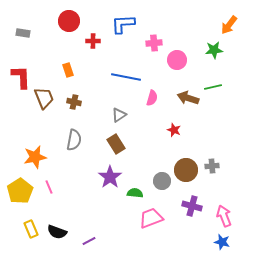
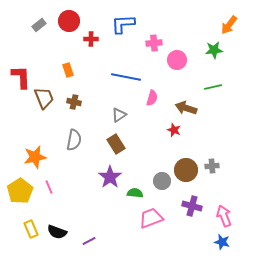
gray rectangle: moved 16 px right, 8 px up; rotated 48 degrees counterclockwise
red cross: moved 2 px left, 2 px up
brown arrow: moved 2 px left, 10 px down
